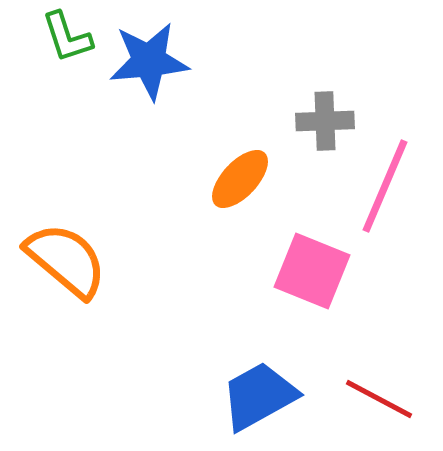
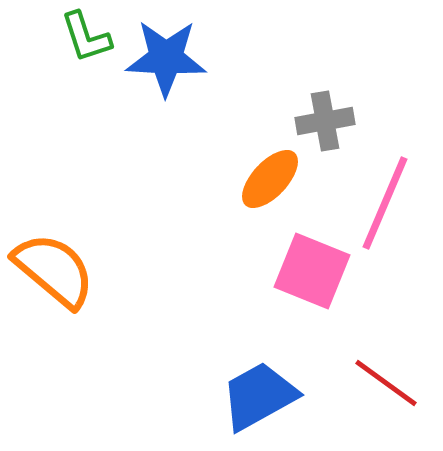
green L-shape: moved 19 px right
blue star: moved 17 px right, 3 px up; rotated 8 degrees clockwise
gray cross: rotated 8 degrees counterclockwise
orange ellipse: moved 30 px right
pink line: moved 17 px down
orange semicircle: moved 12 px left, 10 px down
red line: moved 7 px right, 16 px up; rotated 8 degrees clockwise
